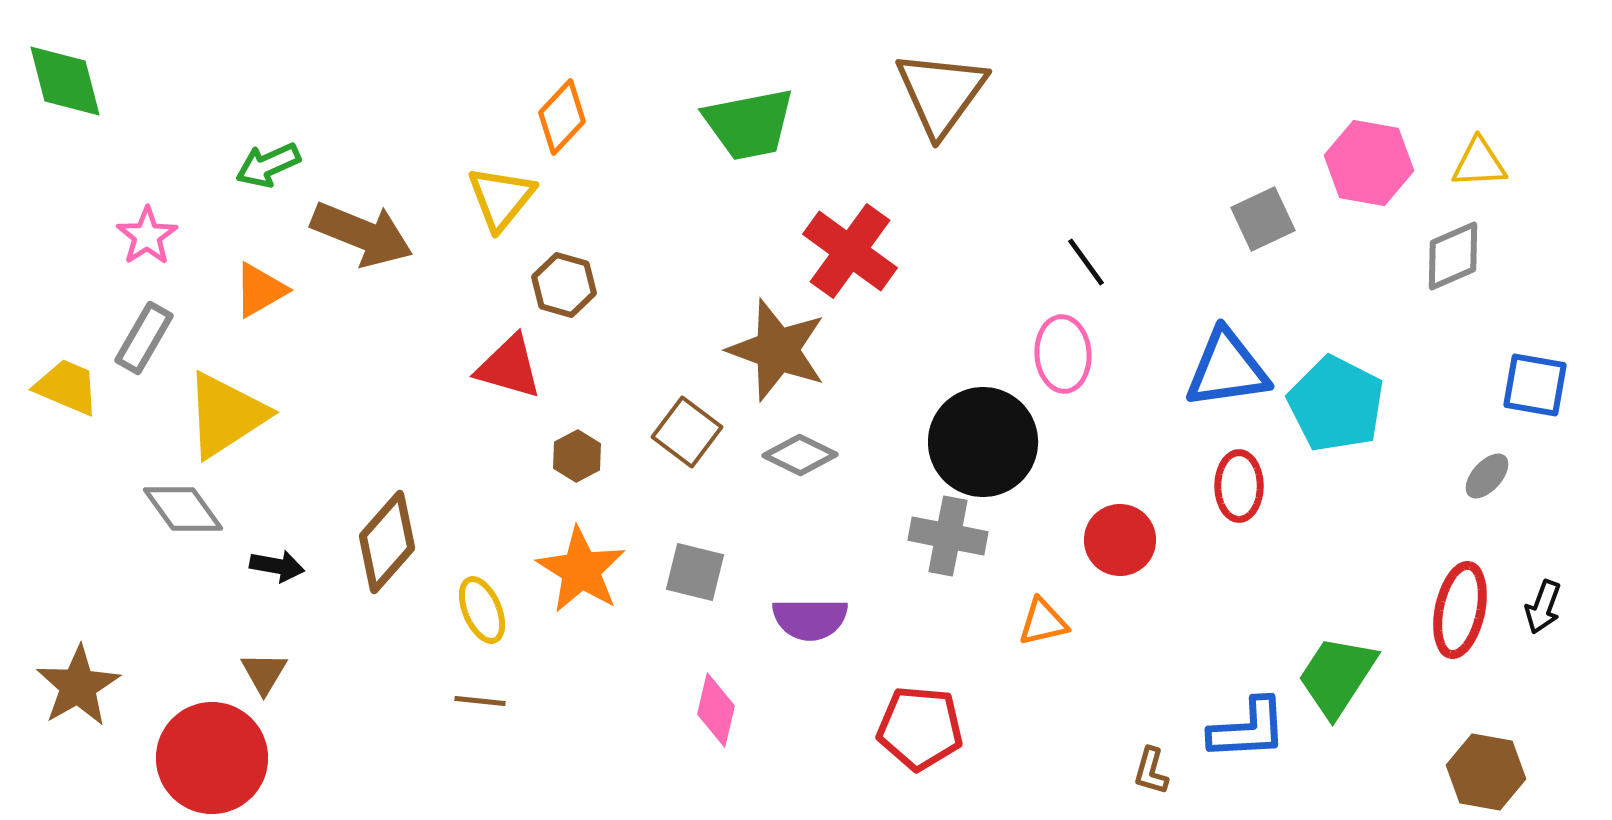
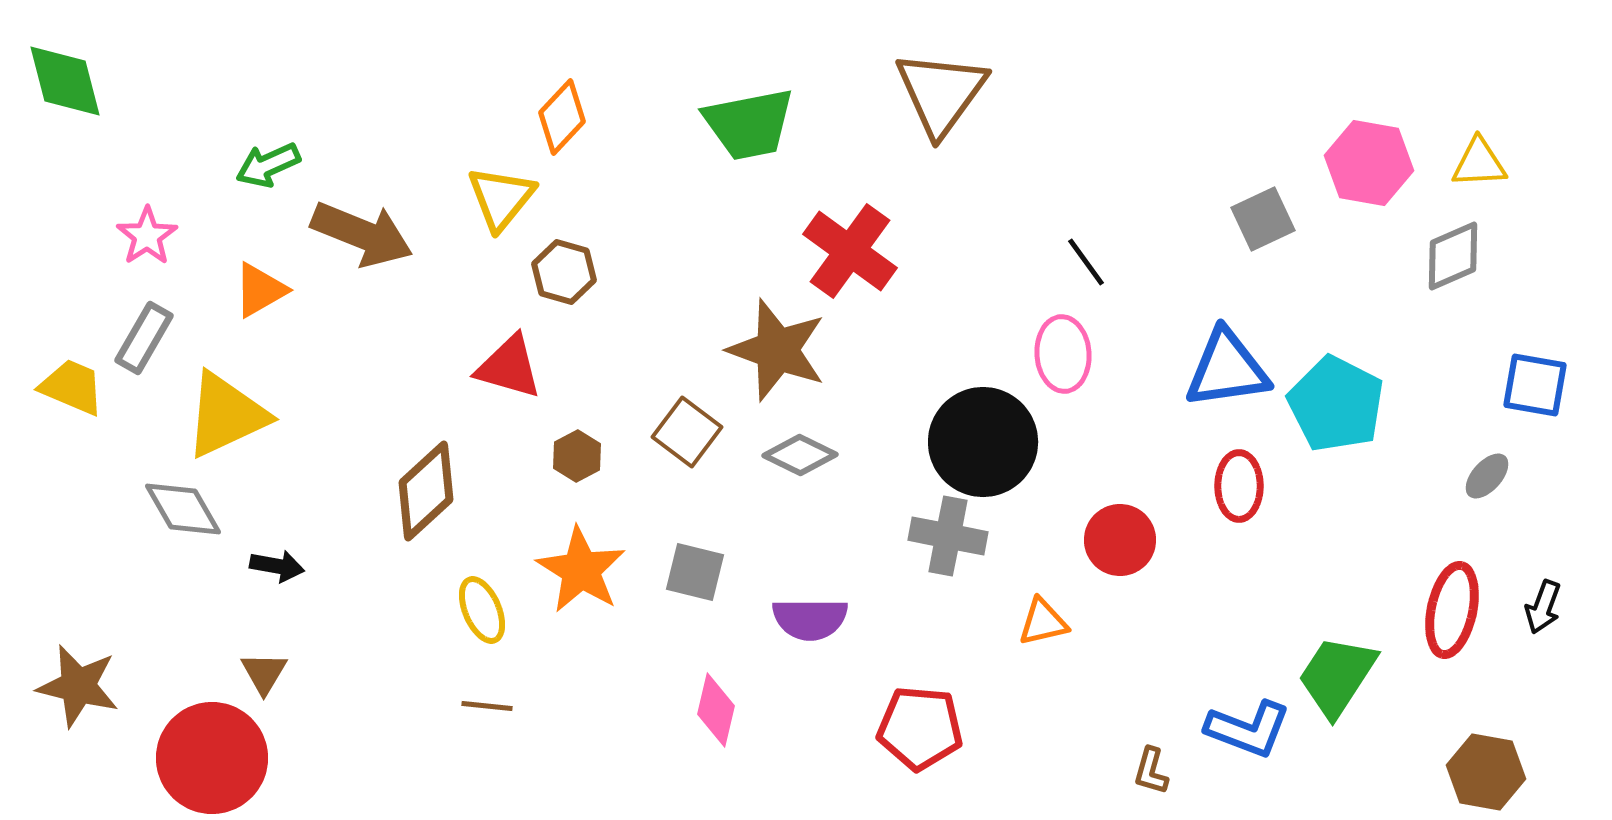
brown hexagon at (564, 285): moved 13 px up
yellow trapezoid at (67, 387): moved 5 px right
yellow triangle at (226, 415): rotated 8 degrees clockwise
gray diamond at (183, 509): rotated 6 degrees clockwise
brown diamond at (387, 542): moved 39 px right, 51 px up; rotated 6 degrees clockwise
red ellipse at (1460, 610): moved 8 px left
brown star at (78, 686): rotated 28 degrees counterclockwise
brown line at (480, 701): moved 7 px right, 5 px down
blue L-shape at (1248, 729): rotated 24 degrees clockwise
